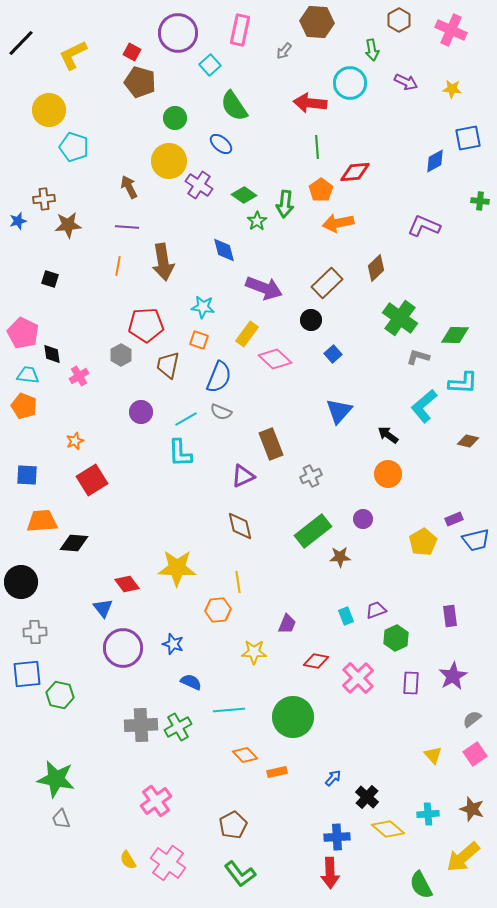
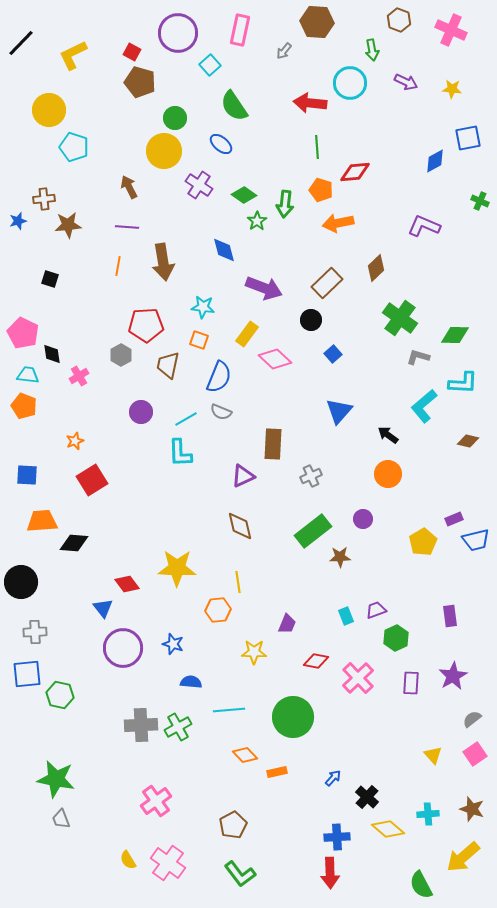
brown hexagon at (399, 20): rotated 10 degrees counterclockwise
yellow circle at (169, 161): moved 5 px left, 10 px up
orange pentagon at (321, 190): rotated 20 degrees counterclockwise
green cross at (480, 201): rotated 18 degrees clockwise
brown rectangle at (271, 444): moved 2 px right; rotated 24 degrees clockwise
blue semicircle at (191, 682): rotated 20 degrees counterclockwise
